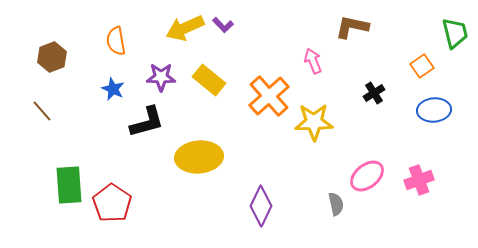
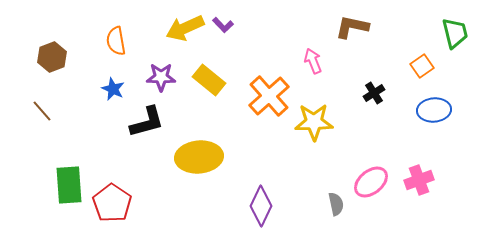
pink ellipse: moved 4 px right, 6 px down
